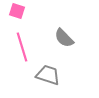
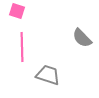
gray semicircle: moved 18 px right
pink line: rotated 16 degrees clockwise
